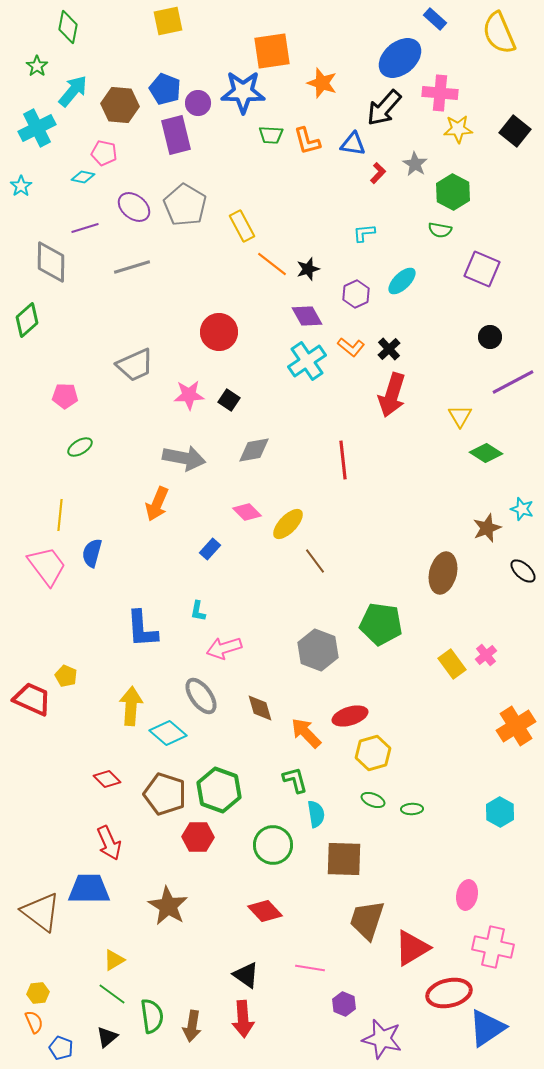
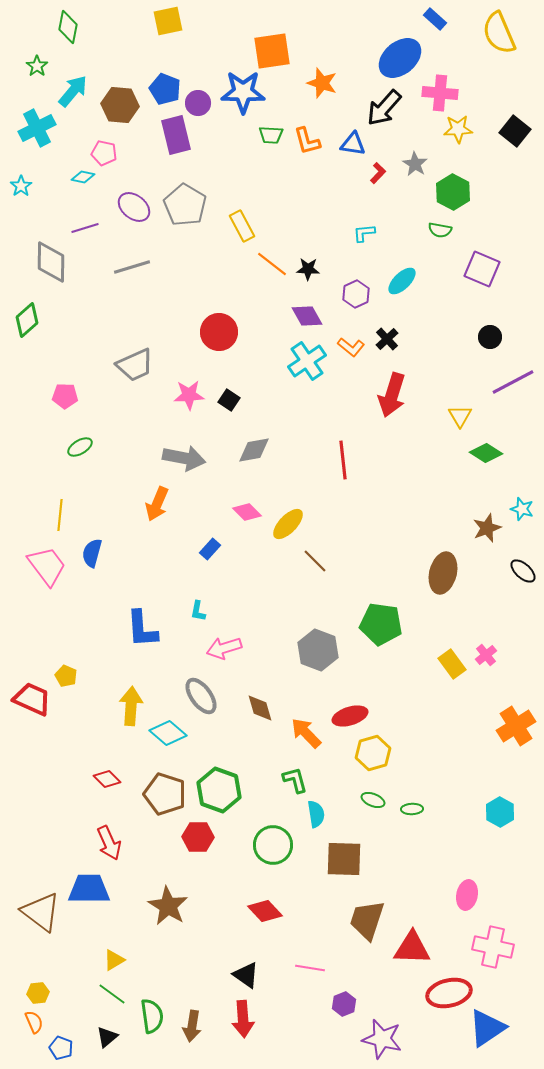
black star at (308, 269): rotated 20 degrees clockwise
black cross at (389, 349): moved 2 px left, 10 px up
brown line at (315, 561): rotated 8 degrees counterclockwise
red triangle at (412, 948): rotated 33 degrees clockwise
purple hexagon at (344, 1004): rotated 15 degrees clockwise
